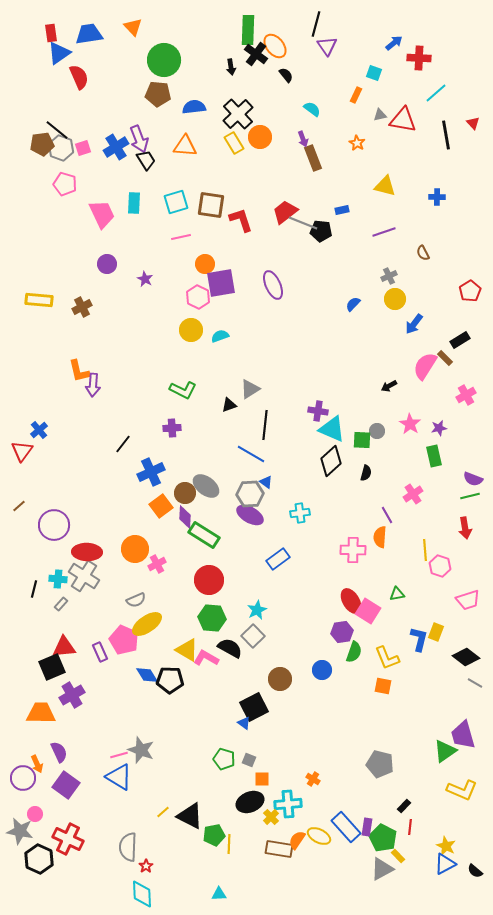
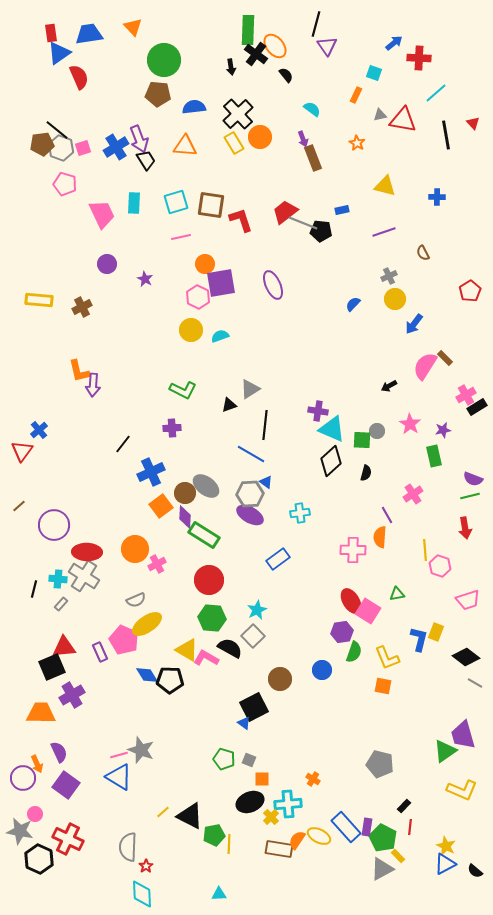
black rectangle at (460, 340): moved 17 px right, 67 px down
purple star at (439, 428): moved 4 px right, 2 px down
